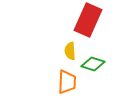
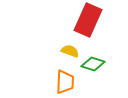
yellow semicircle: rotated 114 degrees clockwise
orange trapezoid: moved 2 px left
